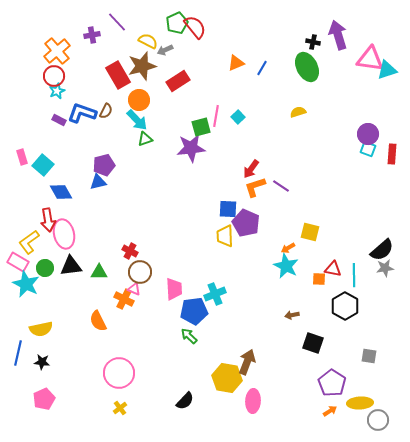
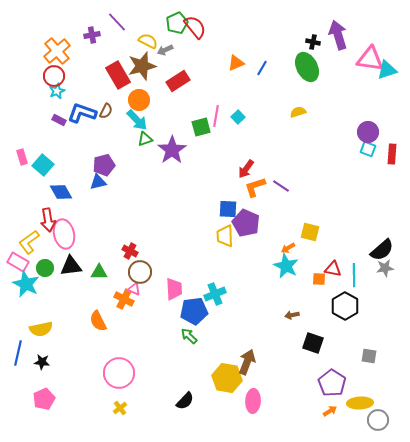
purple circle at (368, 134): moved 2 px up
purple star at (191, 148): moved 19 px left, 2 px down; rotated 28 degrees counterclockwise
red arrow at (251, 169): moved 5 px left
